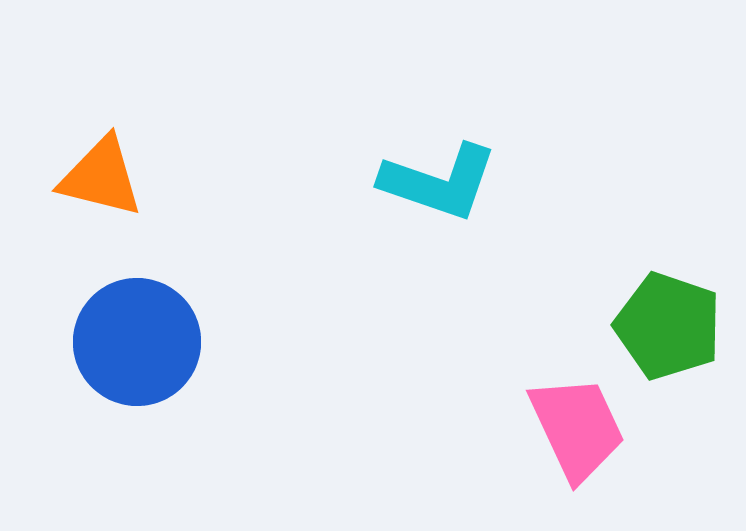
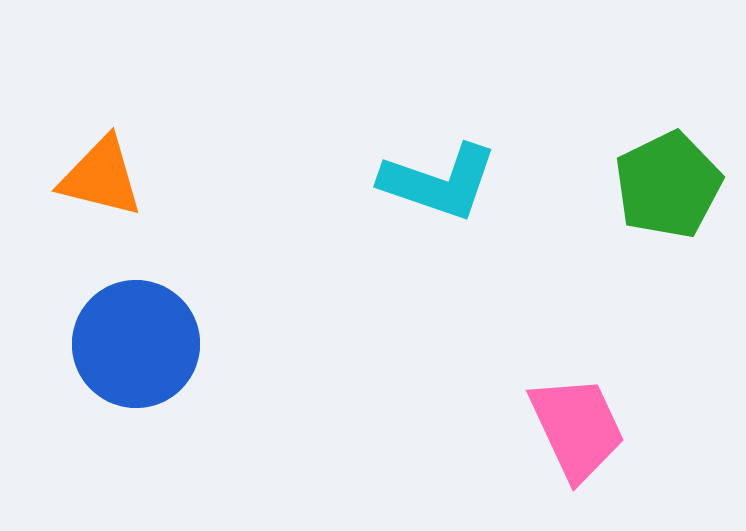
green pentagon: moved 141 px up; rotated 27 degrees clockwise
blue circle: moved 1 px left, 2 px down
